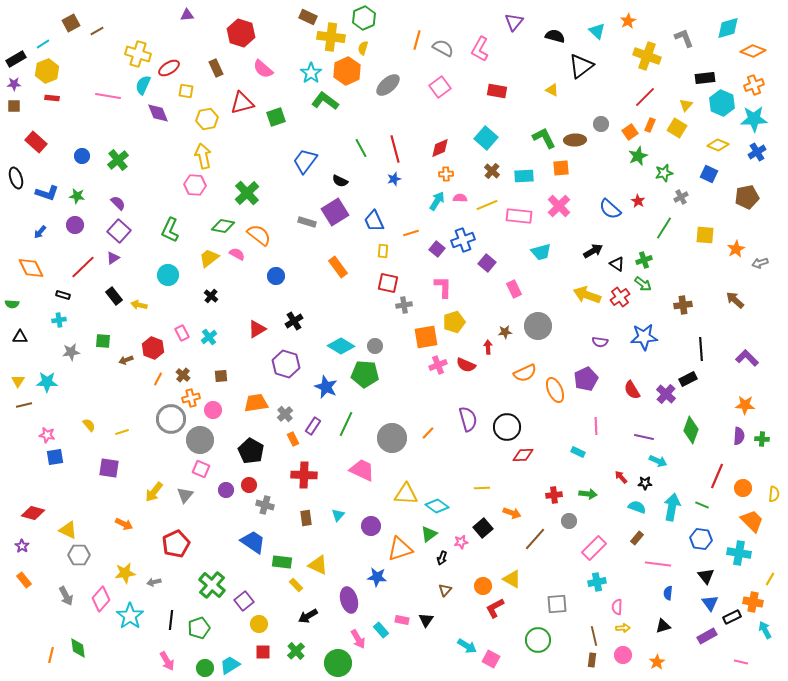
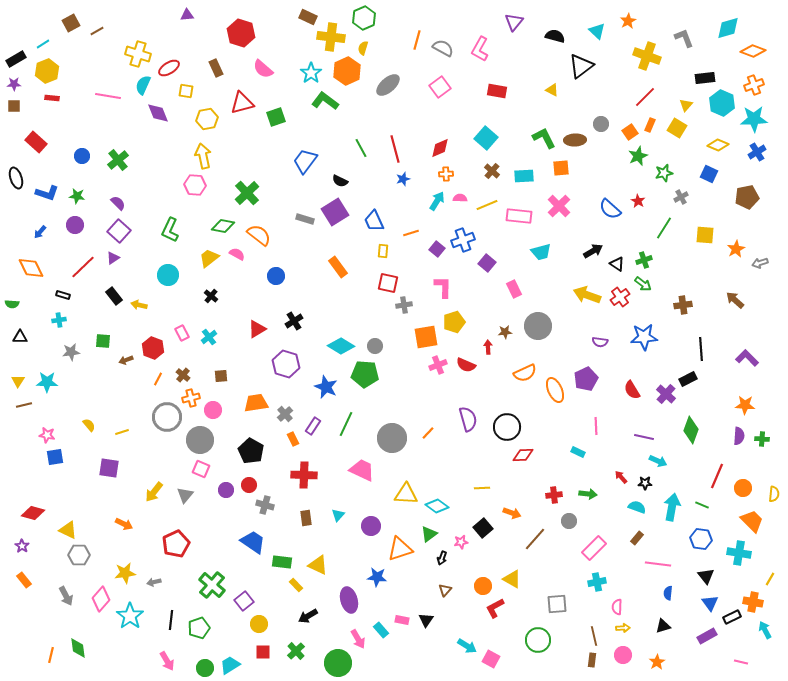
blue star at (394, 179): moved 9 px right
gray rectangle at (307, 222): moved 2 px left, 3 px up
gray circle at (171, 419): moved 4 px left, 2 px up
